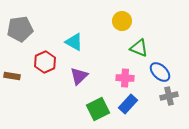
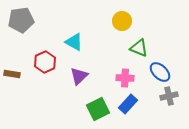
gray pentagon: moved 1 px right, 9 px up
brown rectangle: moved 2 px up
